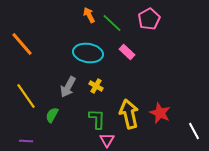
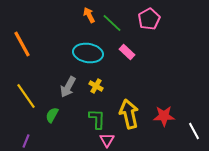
orange line: rotated 12 degrees clockwise
red star: moved 4 px right, 3 px down; rotated 25 degrees counterclockwise
purple line: rotated 72 degrees counterclockwise
